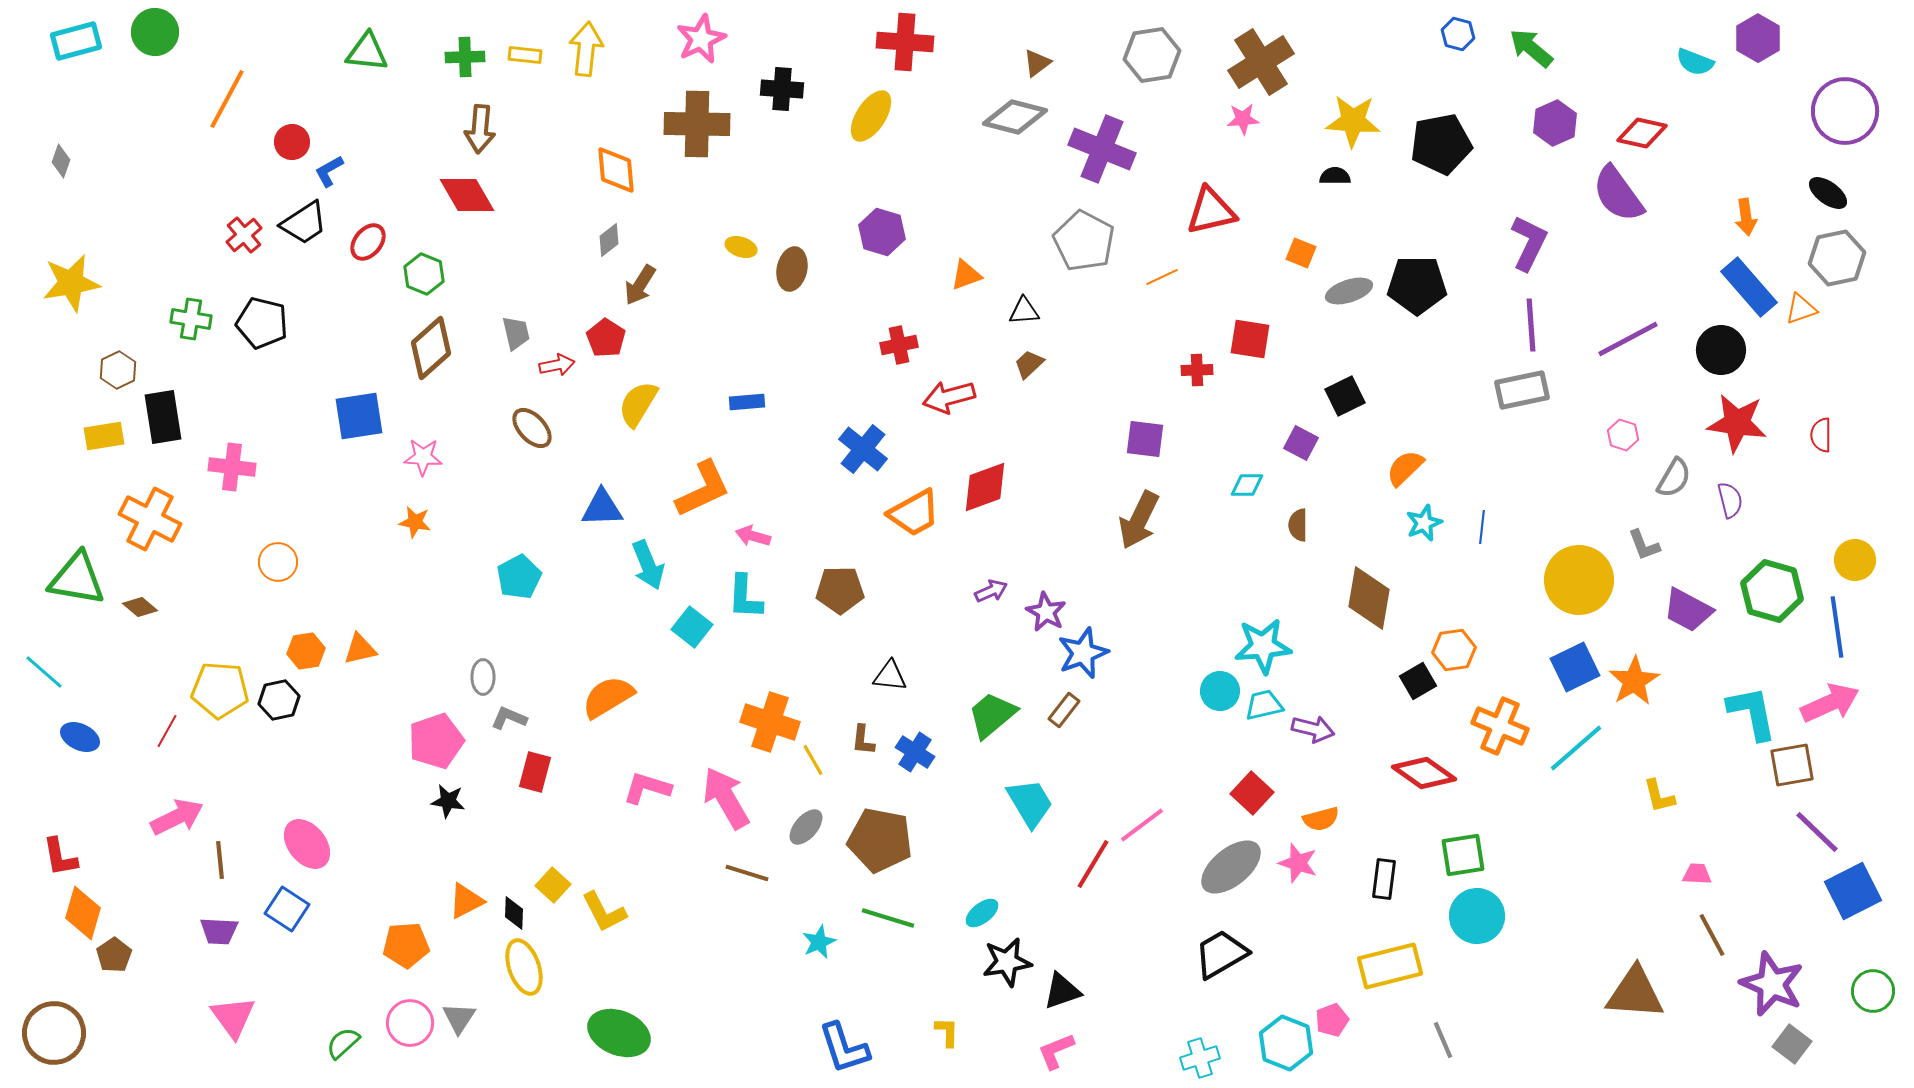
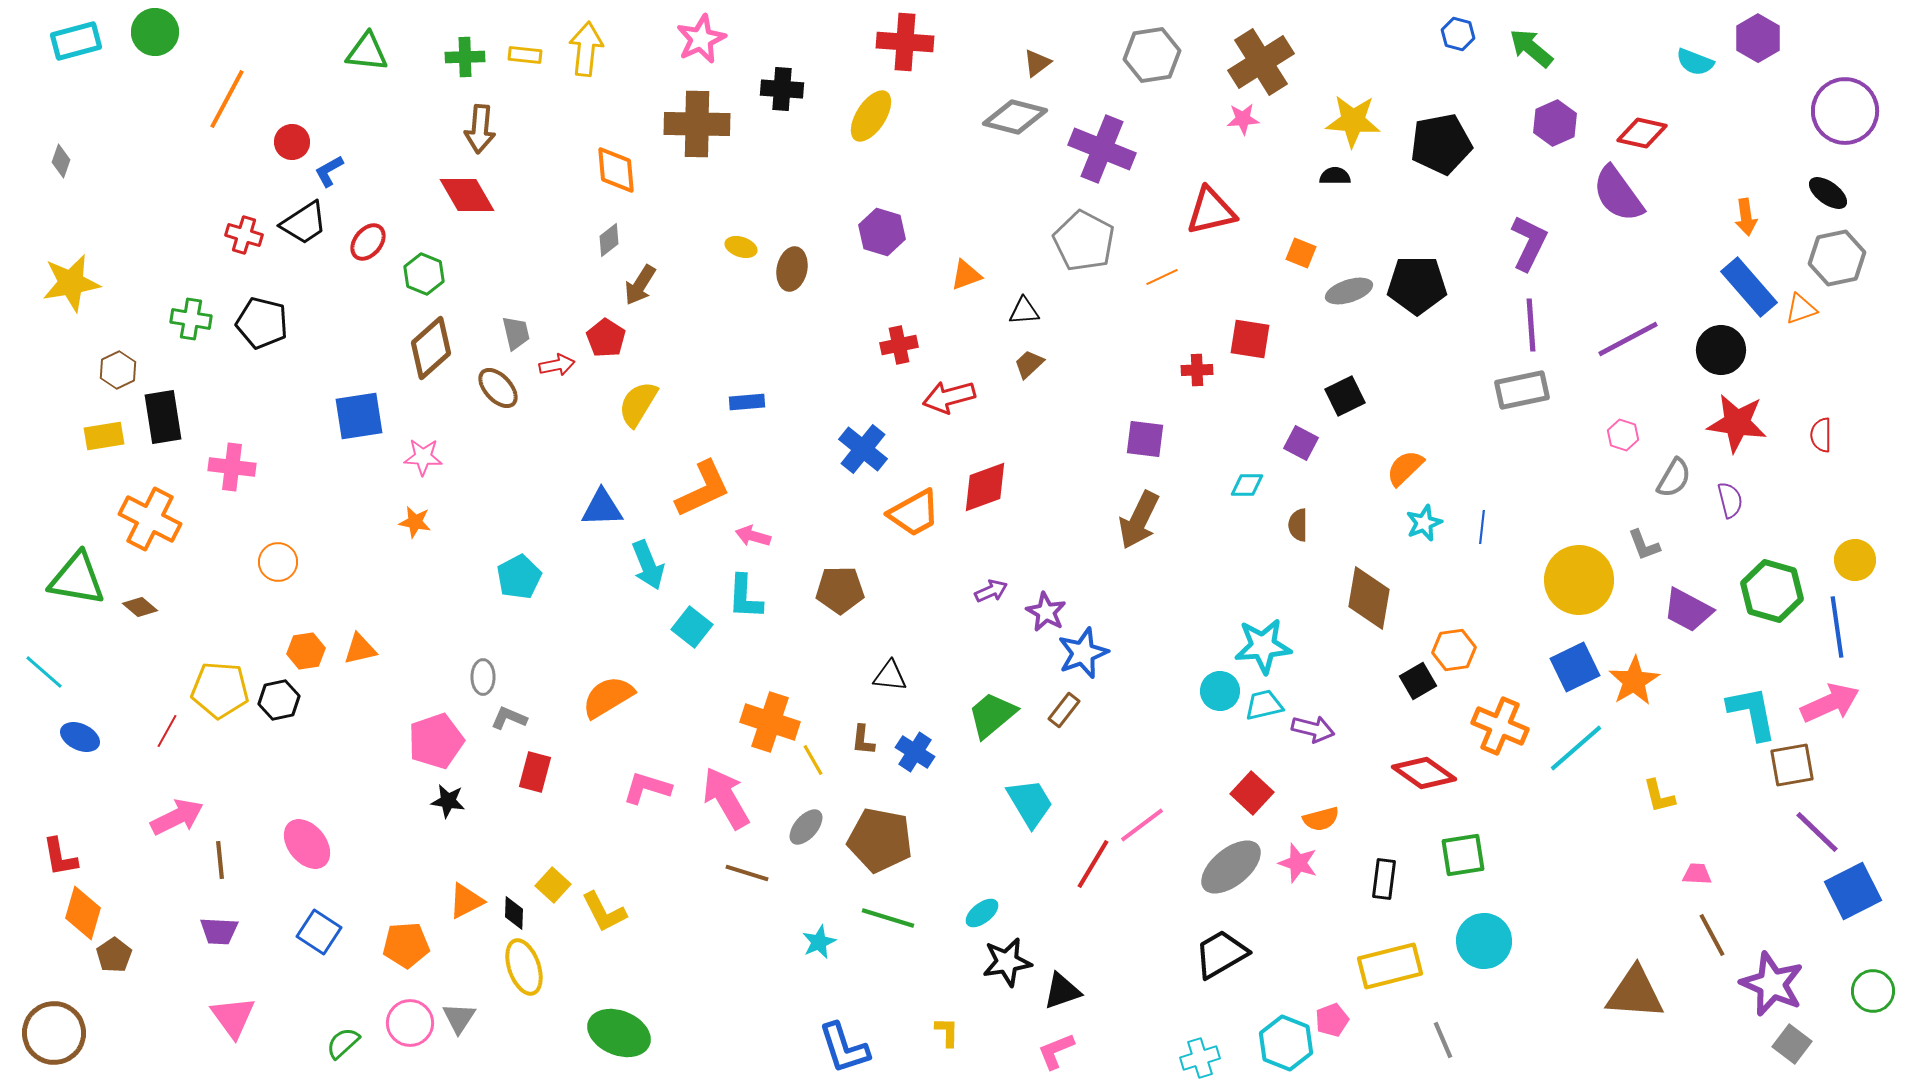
red cross at (244, 235): rotated 33 degrees counterclockwise
brown ellipse at (532, 428): moved 34 px left, 40 px up
blue square at (287, 909): moved 32 px right, 23 px down
cyan circle at (1477, 916): moved 7 px right, 25 px down
